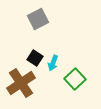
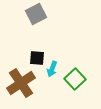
gray square: moved 2 px left, 5 px up
black square: moved 2 px right; rotated 28 degrees counterclockwise
cyan arrow: moved 1 px left, 6 px down
